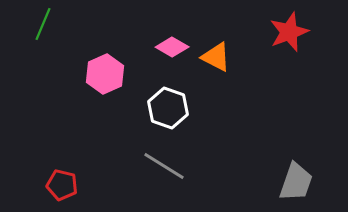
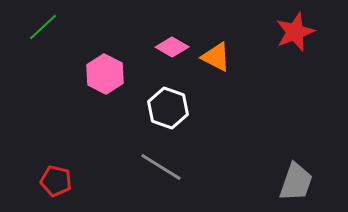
green line: moved 3 px down; rotated 24 degrees clockwise
red star: moved 6 px right
pink hexagon: rotated 9 degrees counterclockwise
gray line: moved 3 px left, 1 px down
red pentagon: moved 6 px left, 4 px up
